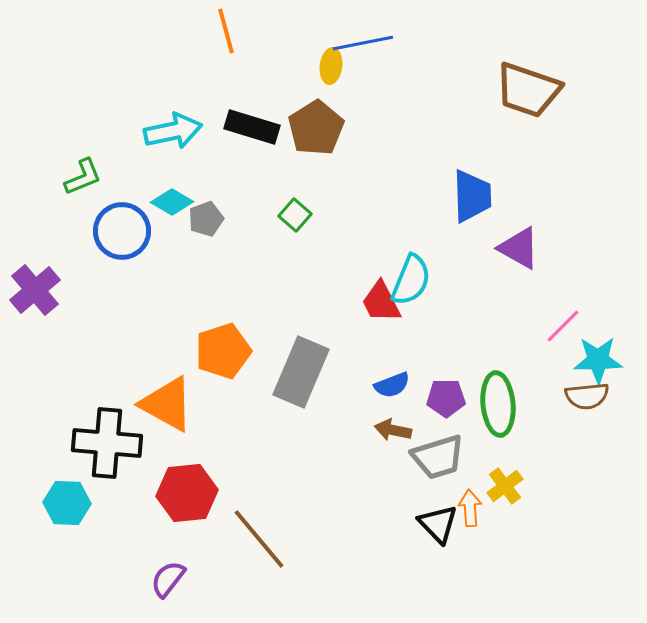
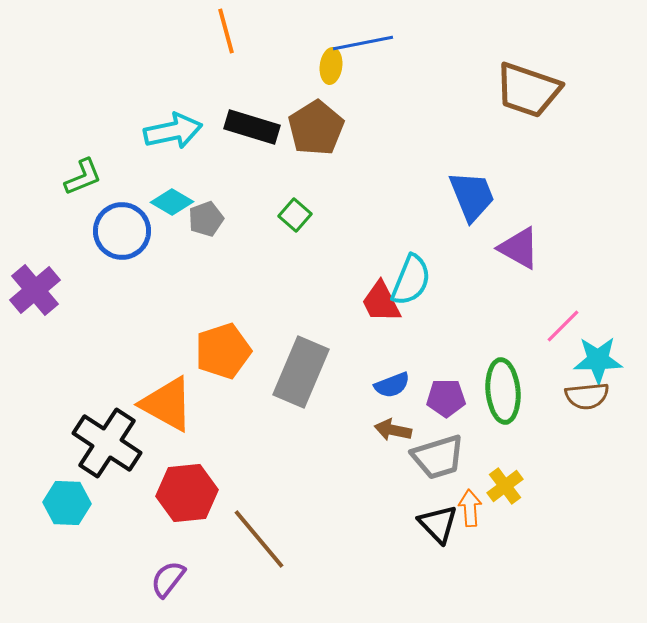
blue trapezoid: rotated 20 degrees counterclockwise
green ellipse: moved 5 px right, 13 px up
black cross: rotated 28 degrees clockwise
